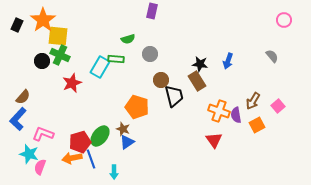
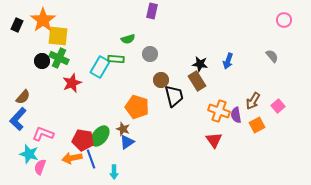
green cross: moved 1 px left, 3 px down
red pentagon: moved 3 px right, 2 px up; rotated 25 degrees clockwise
